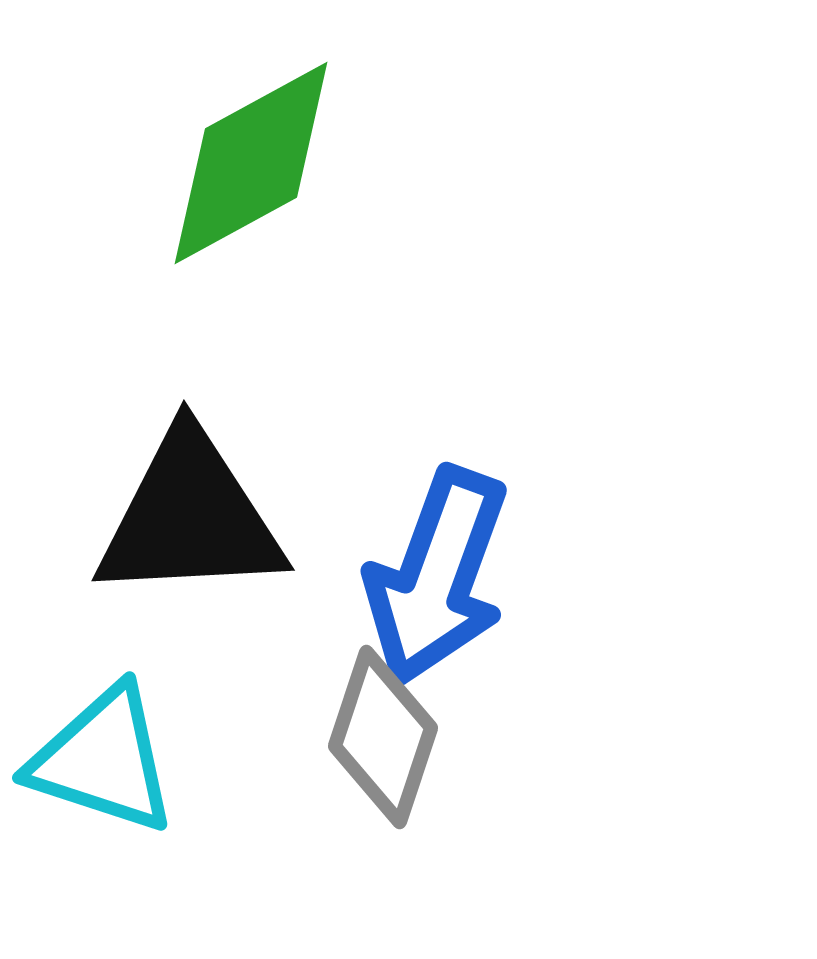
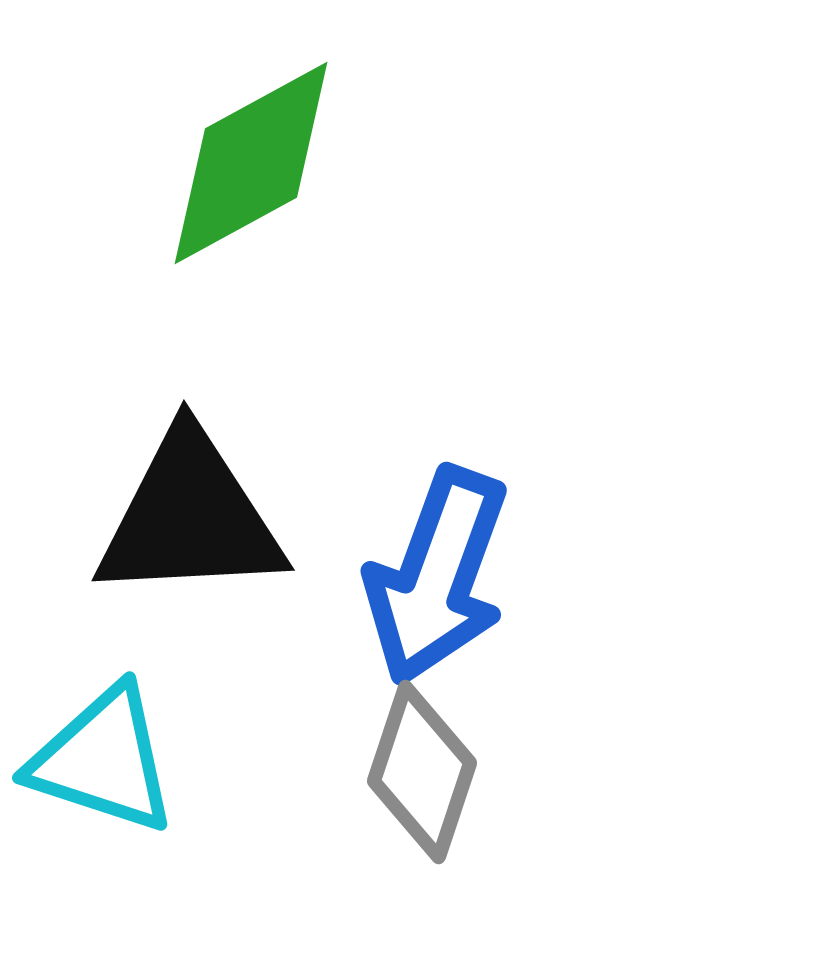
gray diamond: moved 39 px right, 35 px down
